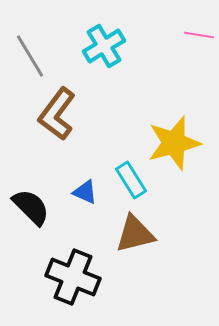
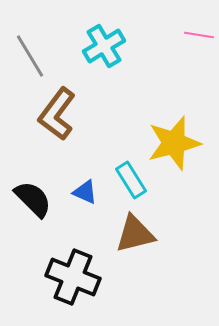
black semicircle: moved 2 px right, 8 px up
